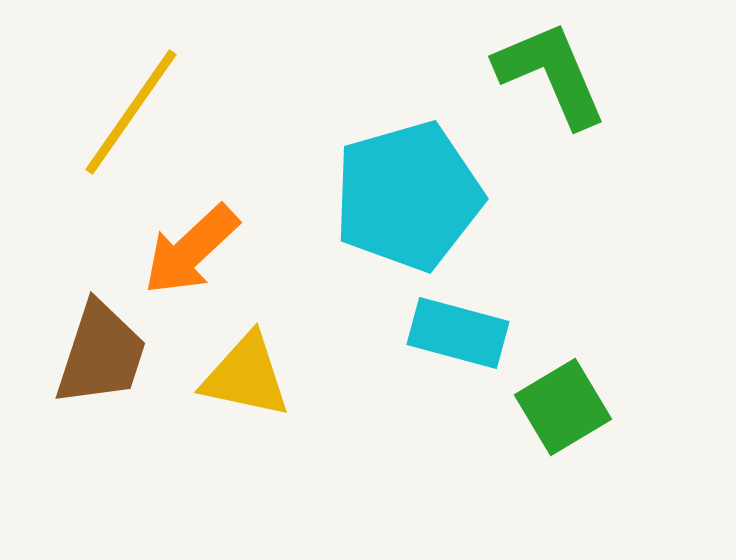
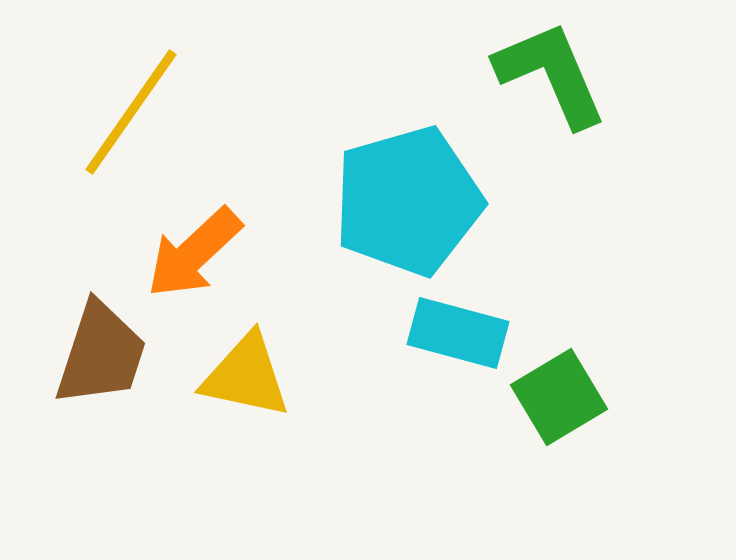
cyan pentagon: moved 5 px down
orange arrow: moved 3 px right, 3 px down
green square: moved 4 px left, 10 px up
